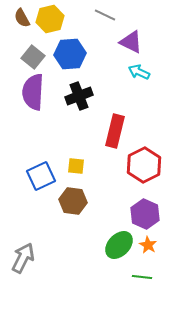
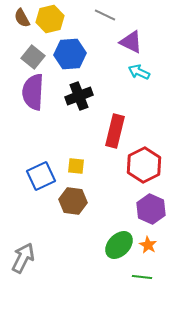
purple hexagon: moved 6 px right, 5 px up
